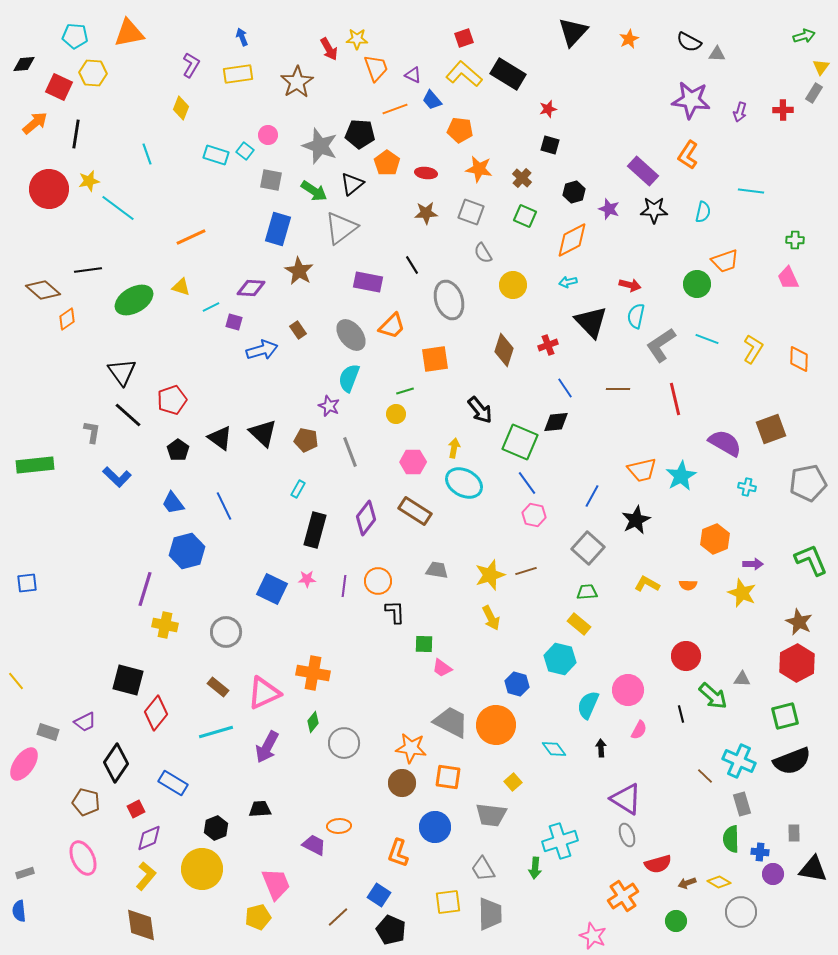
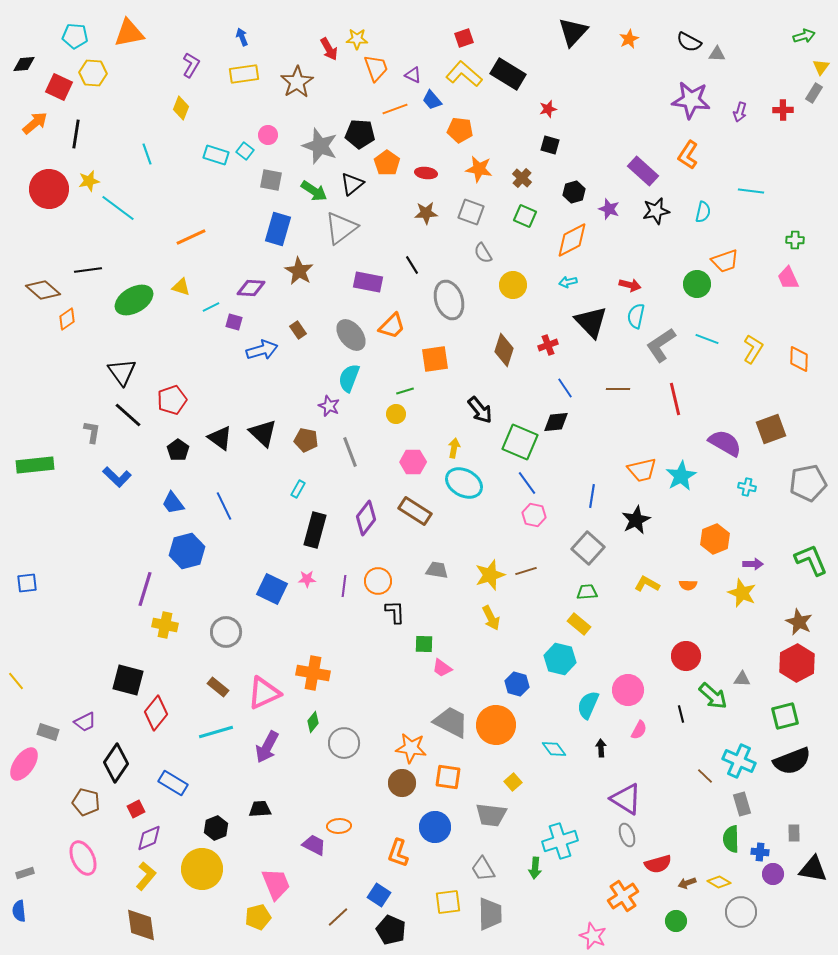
yellow rectangle at (238, 74): moved 6 px right
black star at (654, 210): moved 2 px right, 1 px down; rotated 12 degrees counterclockwise
blue line at (592, 496): rotated 20 degrees counterclockwise
